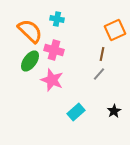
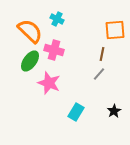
cyan cross: rotated 16 degrees clockwise
orange square: rotated 20 degrees clockwise
pink star: moved 3 px left, 3 px down
cyan rectangle: rotated 18 degrees counterclockwise
